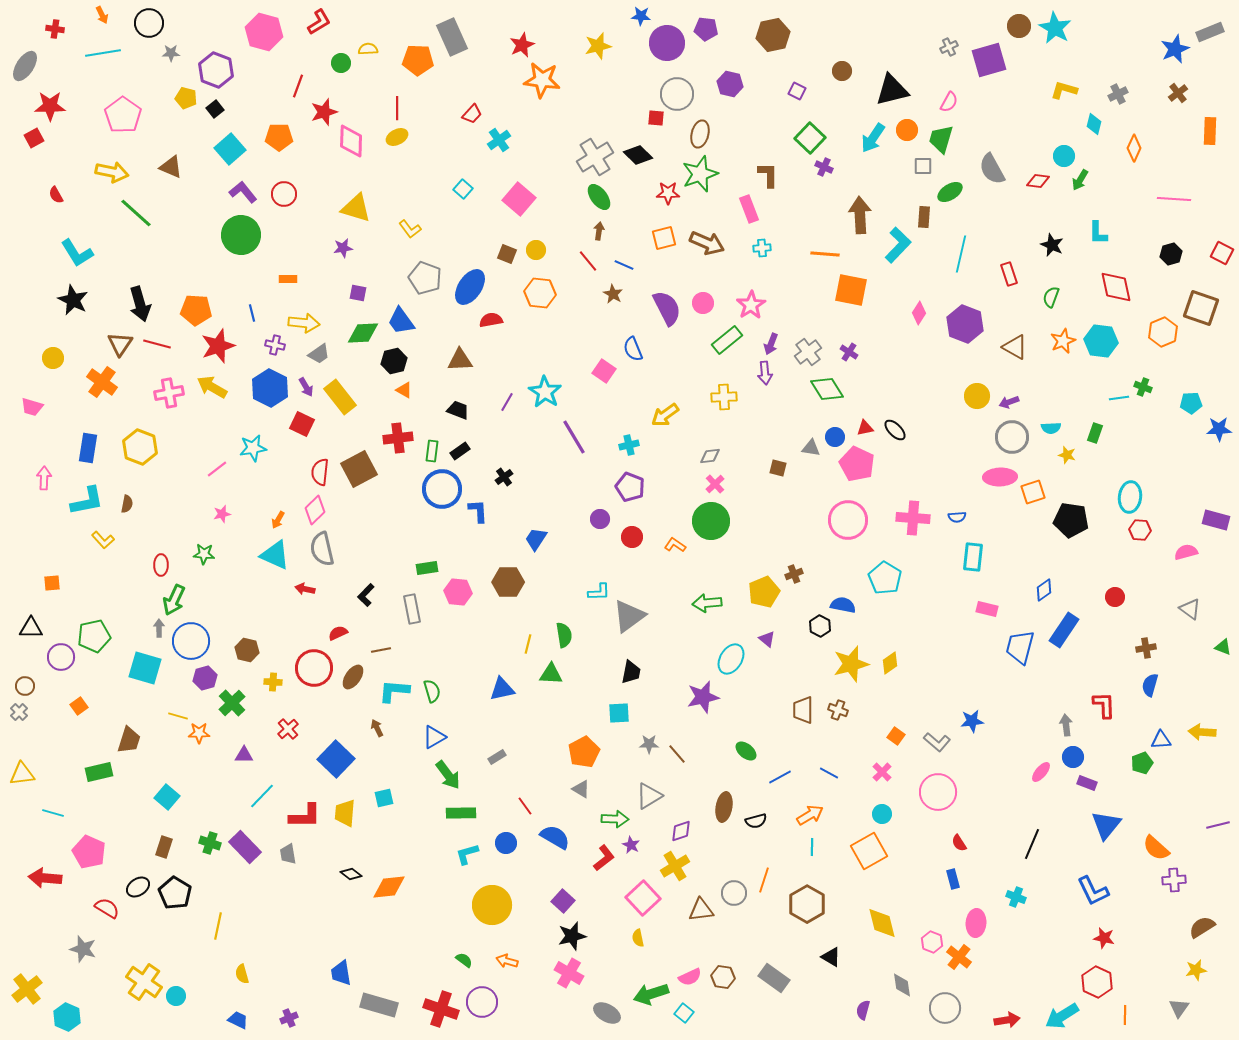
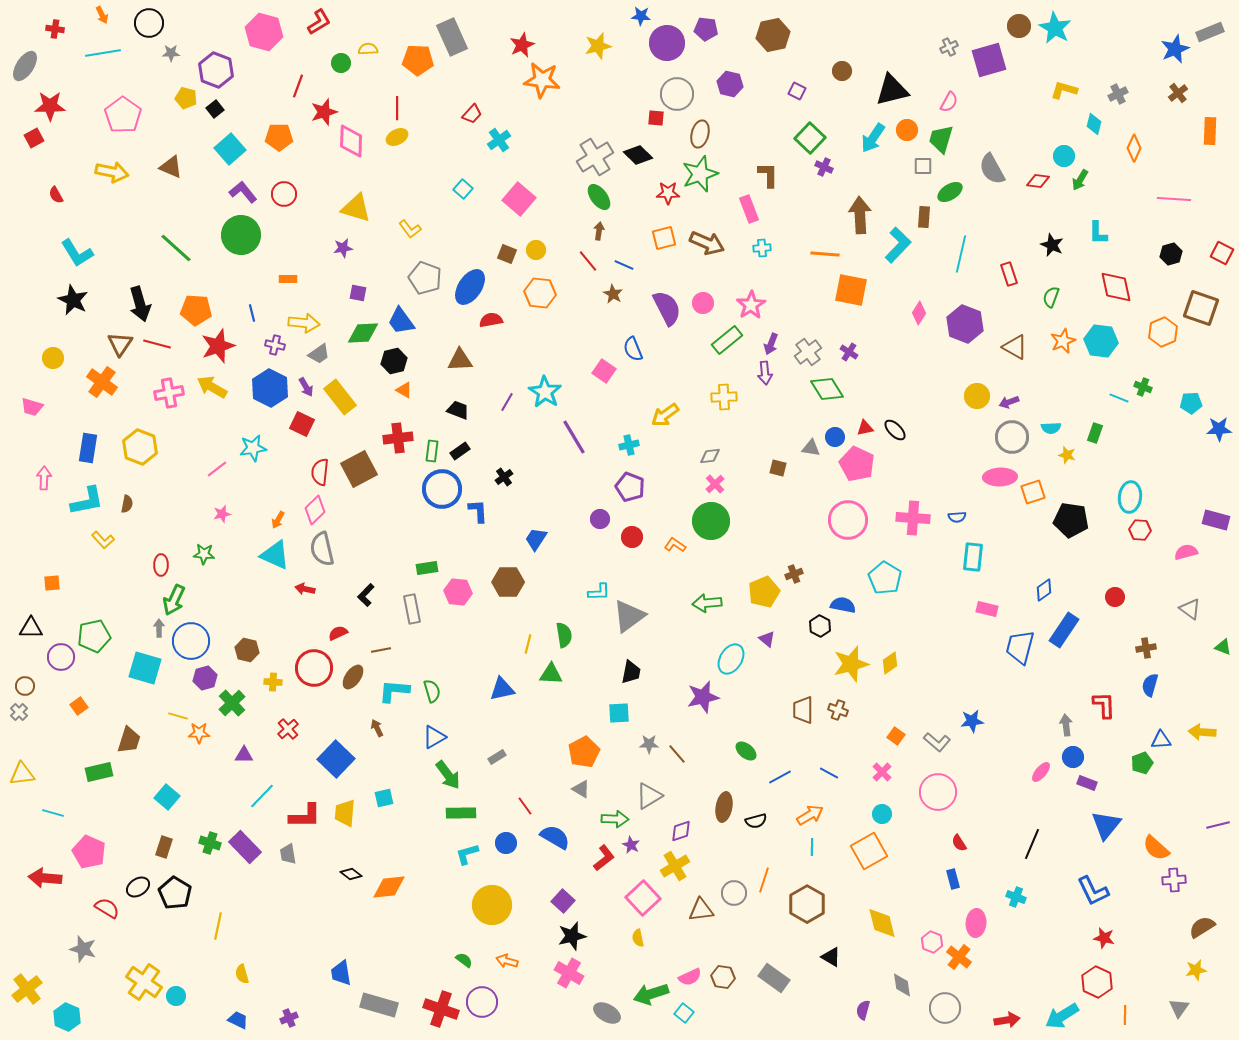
green line at (136, 213): moved 40 px right, 35 px down
cyan line at (1119, 398): rotated 30 degrees clockwise
